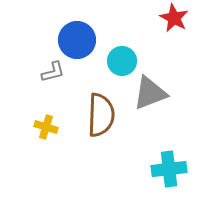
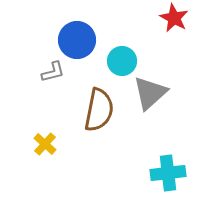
gray triangle: rotated 21 degrees counterclockwise
brown semicircle: moved 2 px left, 5 px up; rotated 9 degrees clockwise
yellow cross: moved 1 px left, 17 px down; rotated 25 degrees clockwise
cyan cross: moved 1 px left, 4 px down
